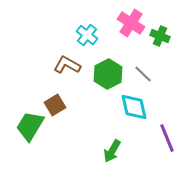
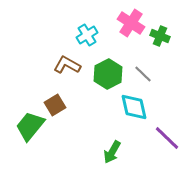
cyan cross: rotated 20 degrees clockwise
green trapezoid: rotated 8 degrees clockwise
purple line: rotated 24 degrees counterclockwise
green arrow: moved 1 px down
